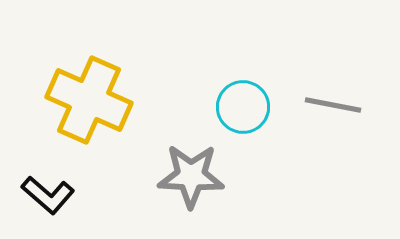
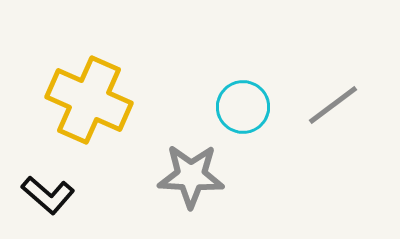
gray line: rotated 48 degrees counterclockwise
